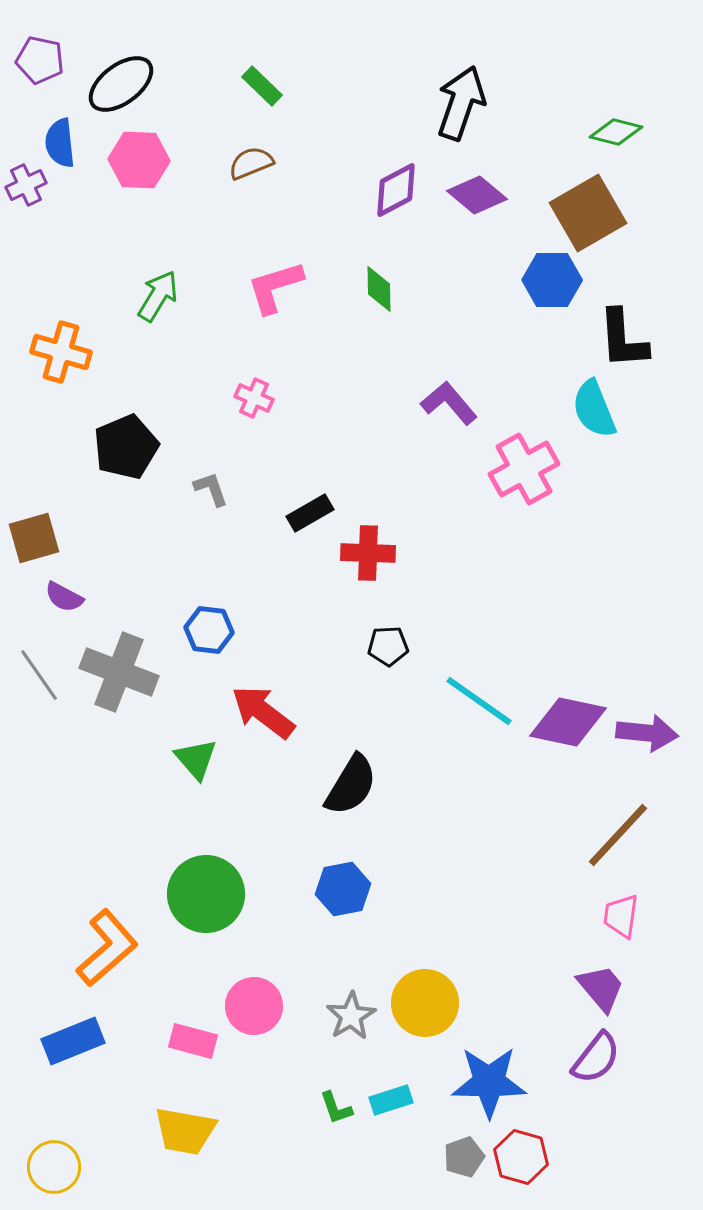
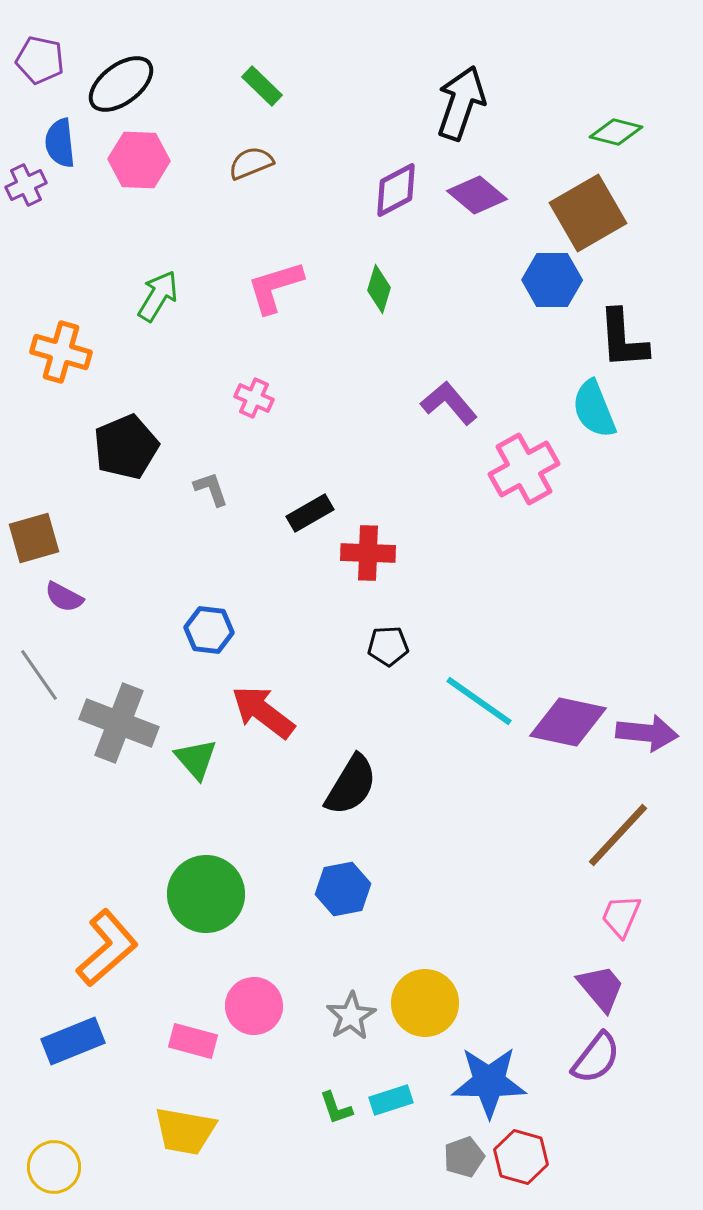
green diamond at (379, 289): rotated 18 degrees clockwise
gray cross at (119, 672): moved 51 px down
pink trapezoid at (621, 916): rotated 15 degrees clockwise
